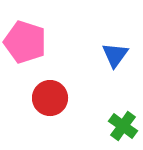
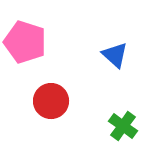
blue triangle: rotated 24 degrees counterclockwise
red circle: moved 1 px right, 3 px down
